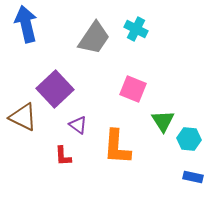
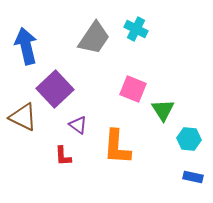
blue arrow: moved 22 px down
green triangle: moved 11 px up
